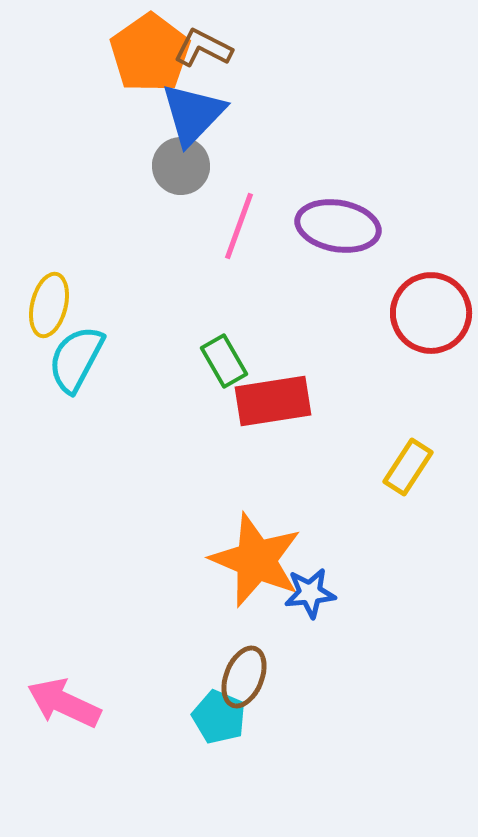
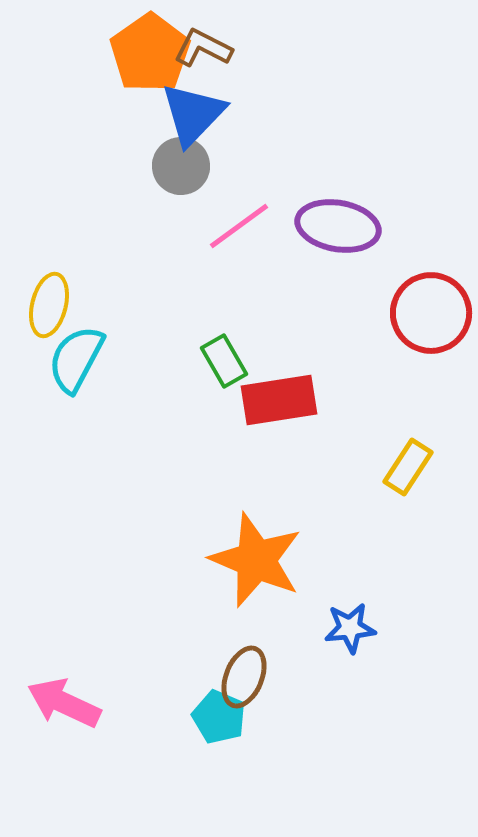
pink line: rotated 34 degrees clockwise
red rectangle: moved 6 px right, 1 px up
blue star: moved 40 px right, 35 px down
